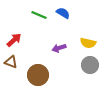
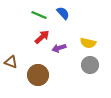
blue semicircle: rotated 16 degrees clockwise
red arrow: moved 28 px right, 3 px up
